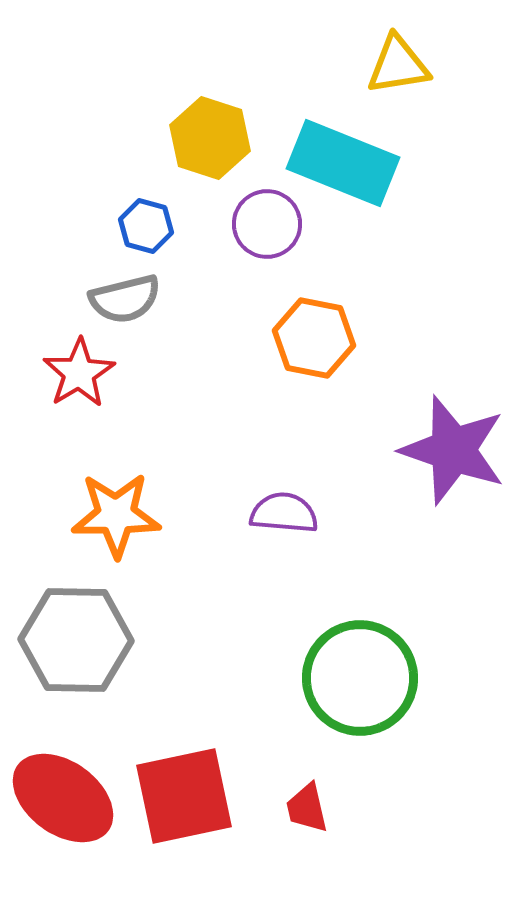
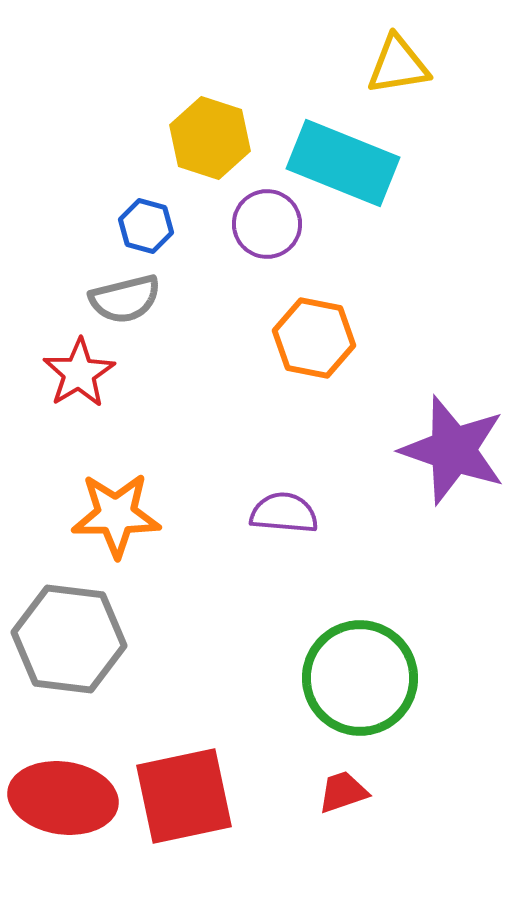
gray hexagon: moved 7 px left, 1 px up; rotated 6 degrees clockwise
red ellipse: rotated 28 degrees counterclockwise
red trapezoid: moved 36 px right, 16 px up; rotated 84 degrees clockwise
